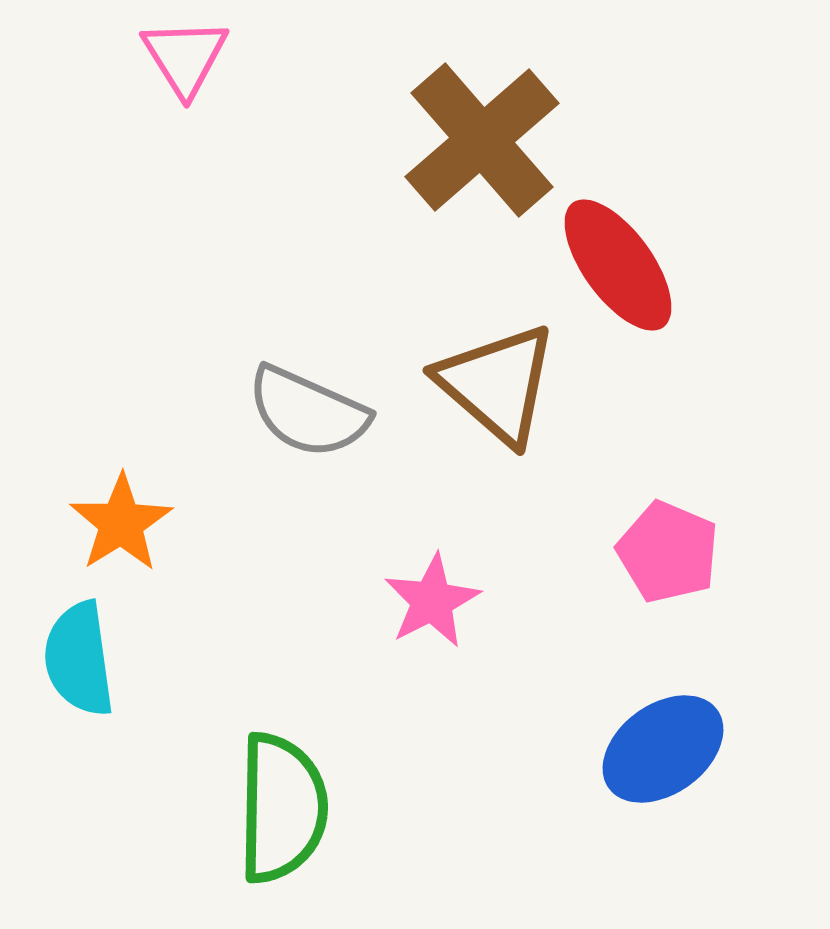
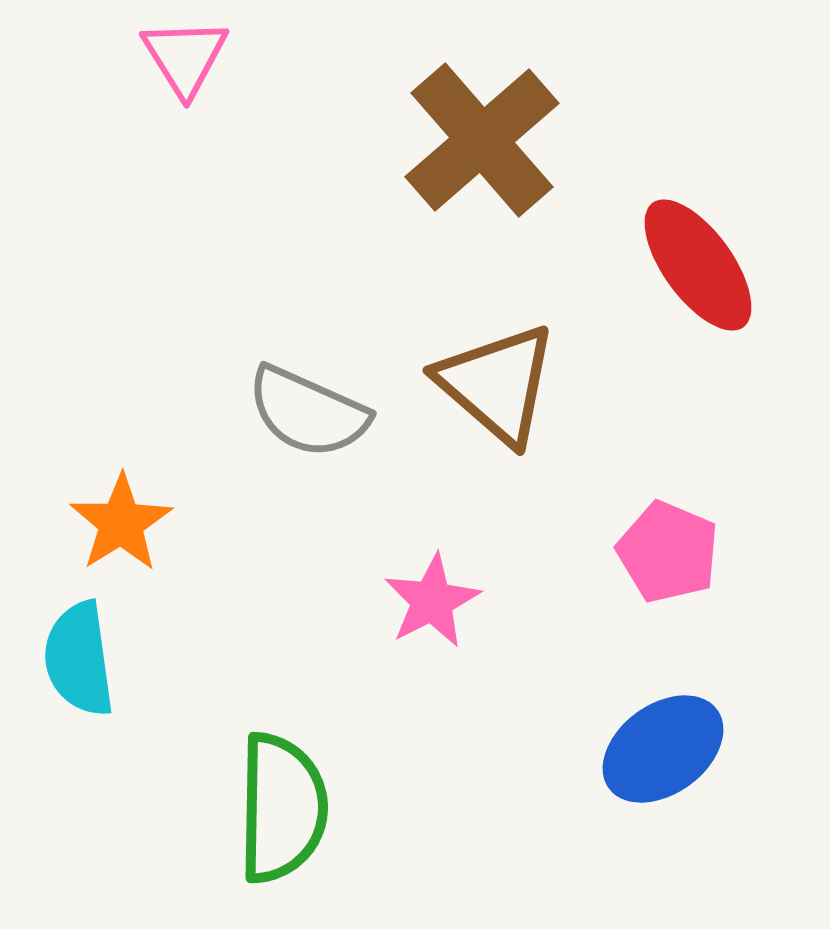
red ellipse: moved 80 px right
